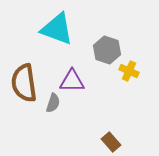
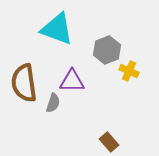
gray hexagon: rotated 20 degrees clockwise
brown rectangle: moved 2 px left
